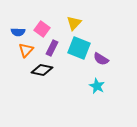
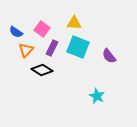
yellow triangle: rotated 49 degrees clockwise
blue semicircle: moved 2 px left; rotated 32 degrees clockwise
cyan square: moved 1 px left, 1 px up
purple semicircle: moved 8 px right, 3 px up; rotated 21 degrees clockwise
black diamond: rotated 20 degrees clockwise
cyan star: moved 10 px down
